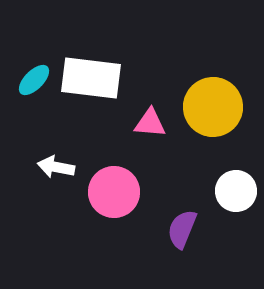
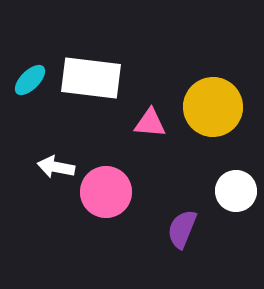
cyan ellipse: moved 4 px left
pink circle: moved 8 px left
